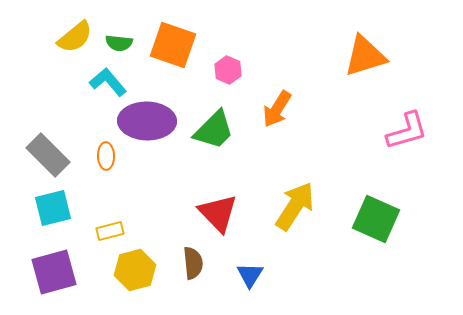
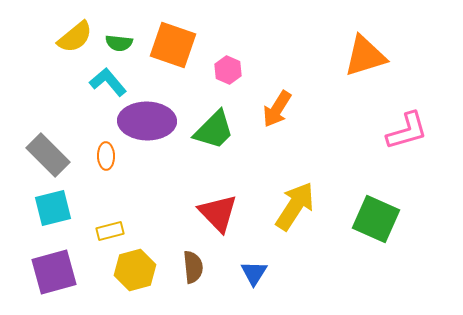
brown semicircle: moved 4 px down
blue triangle: moved 4 px right, 2 px up
